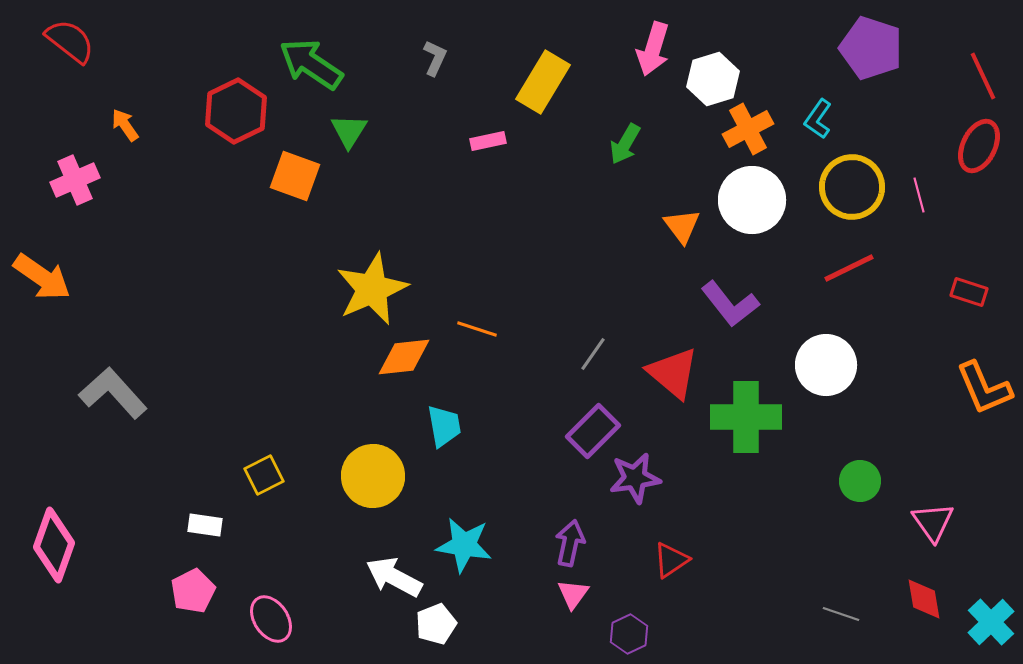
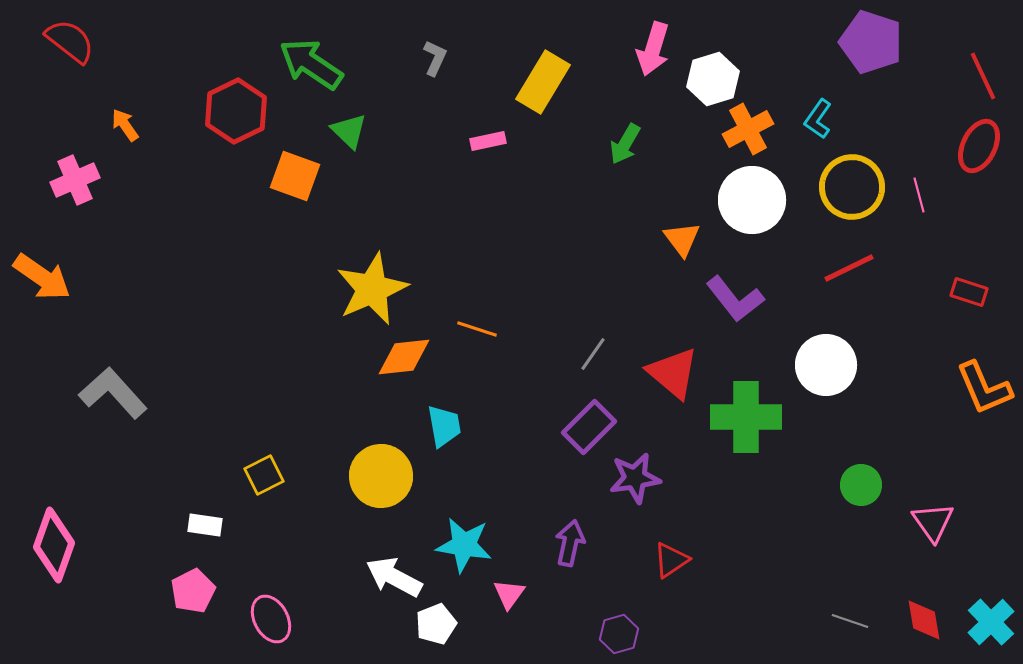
purple pentagon at (871, 48): moved 6 px up
green triangle at (349, 131): rotated 18 degrees counterclockwise
orange triangle at (682, 226): moved 13 px down
purple L-shape at (730, 304): moved 5 px right, 5 px up
purple rectangle at (593, 431): moved 4 px left, 4 px up
yellow circle at (373, 476): moved 8 px right
green circle at (860, 481): moved 1 px right, 4 px down
pink triangle at (573, 594): moved 64 px left
red diamond at (924, 599): moved 21 px down
gray line at (841, 614): moved 9 px right, 7 px down
pink ellipse at (271, 619): rotated 6 degrees clockwise
purple hexagon at (629, 634): moved 10 px left; rotated 9 degrees clockwise
